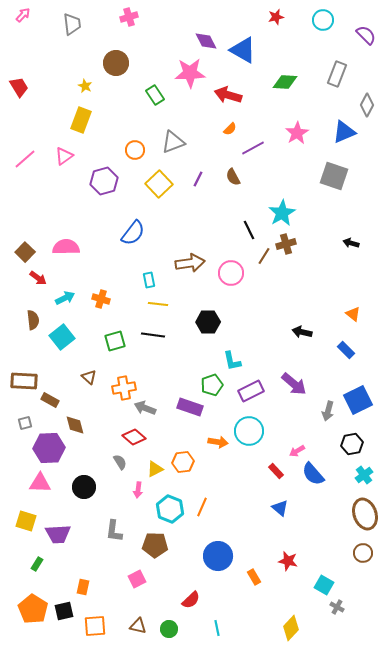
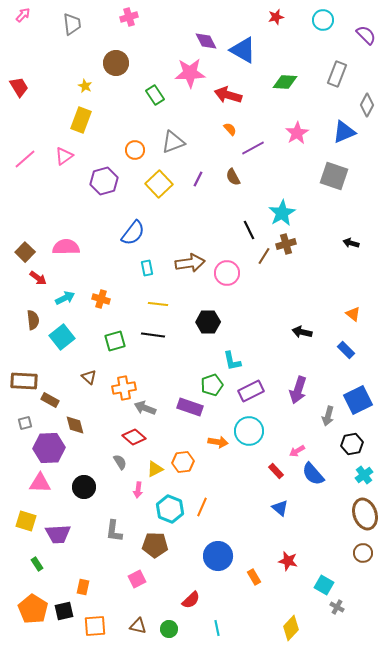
orange semicircle at (230, 129): rotated 88 degrees counterclockwise
pink circle at (231, 273): moved 4 px left
cyan rectangle at (149, 280): moved 2 px left, 12 px up
purple arrow at (294, 384): moved 4 px right, 6 px down; rotated 68 degrees clockwise
gray arrow at (328, 411): moved 5 px down
green rectangle at (37, 564): rotated 64 degrees counterclockwise
